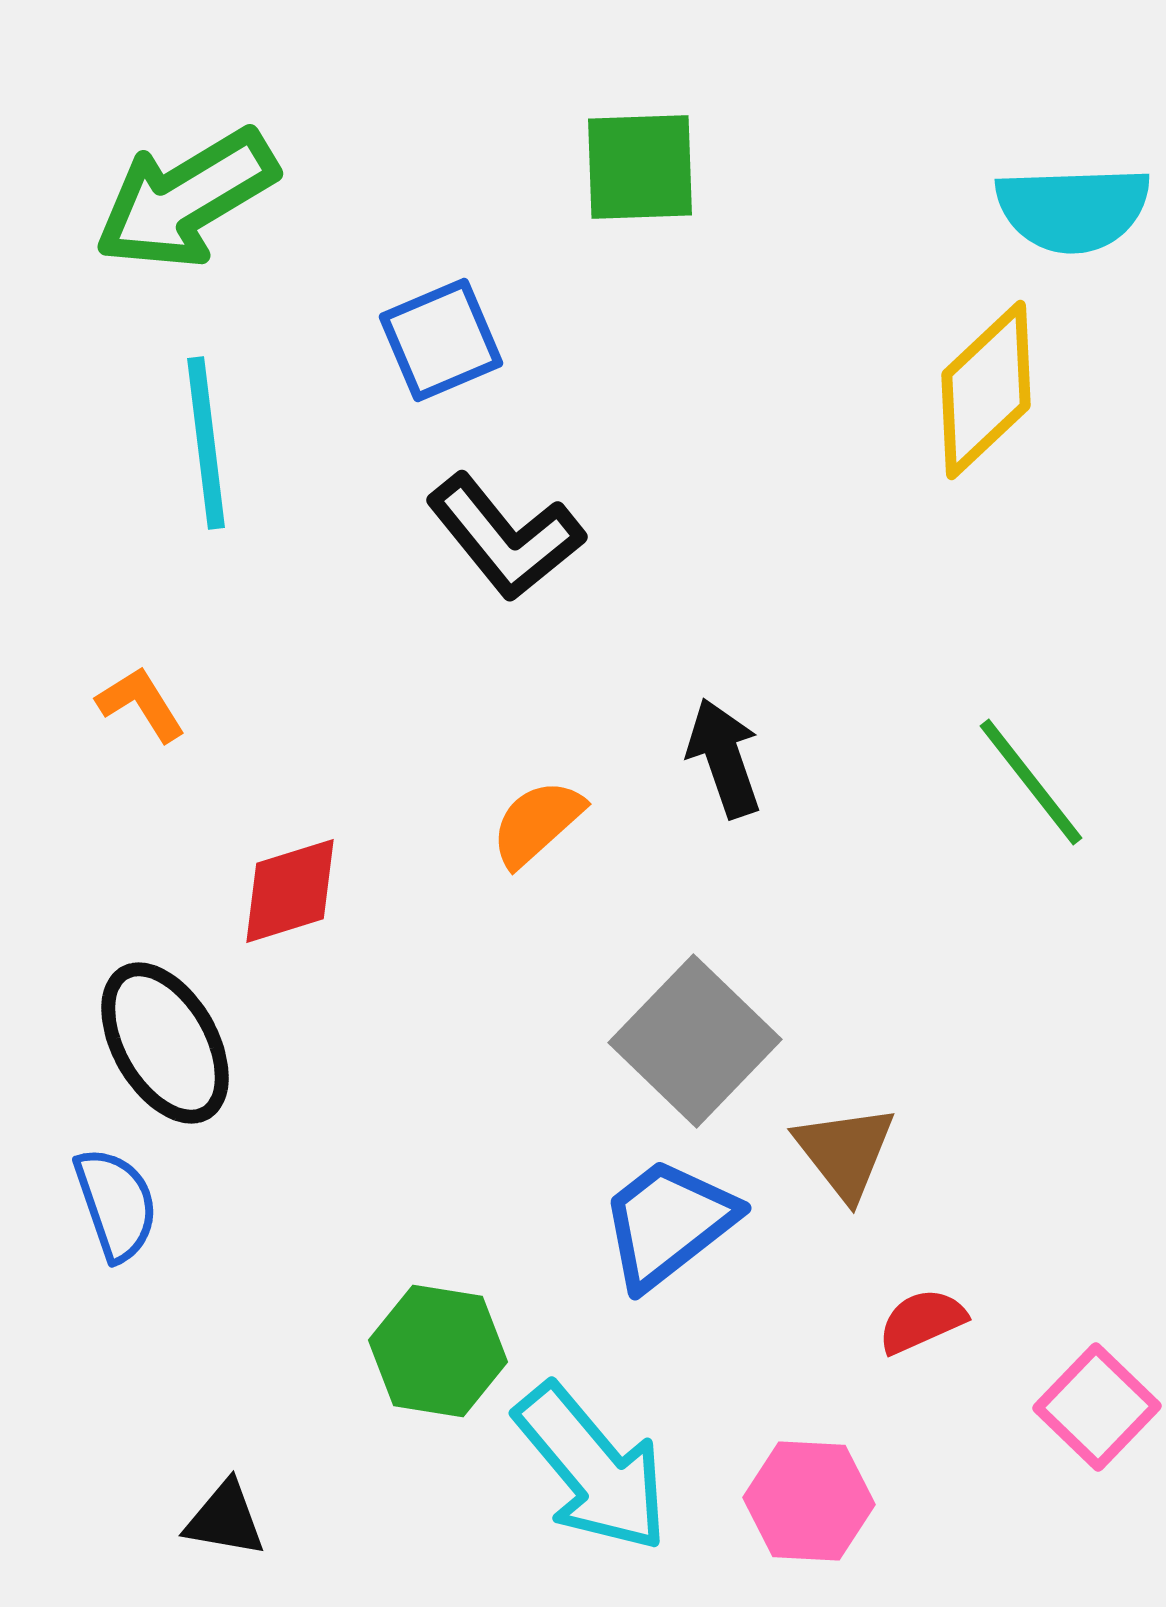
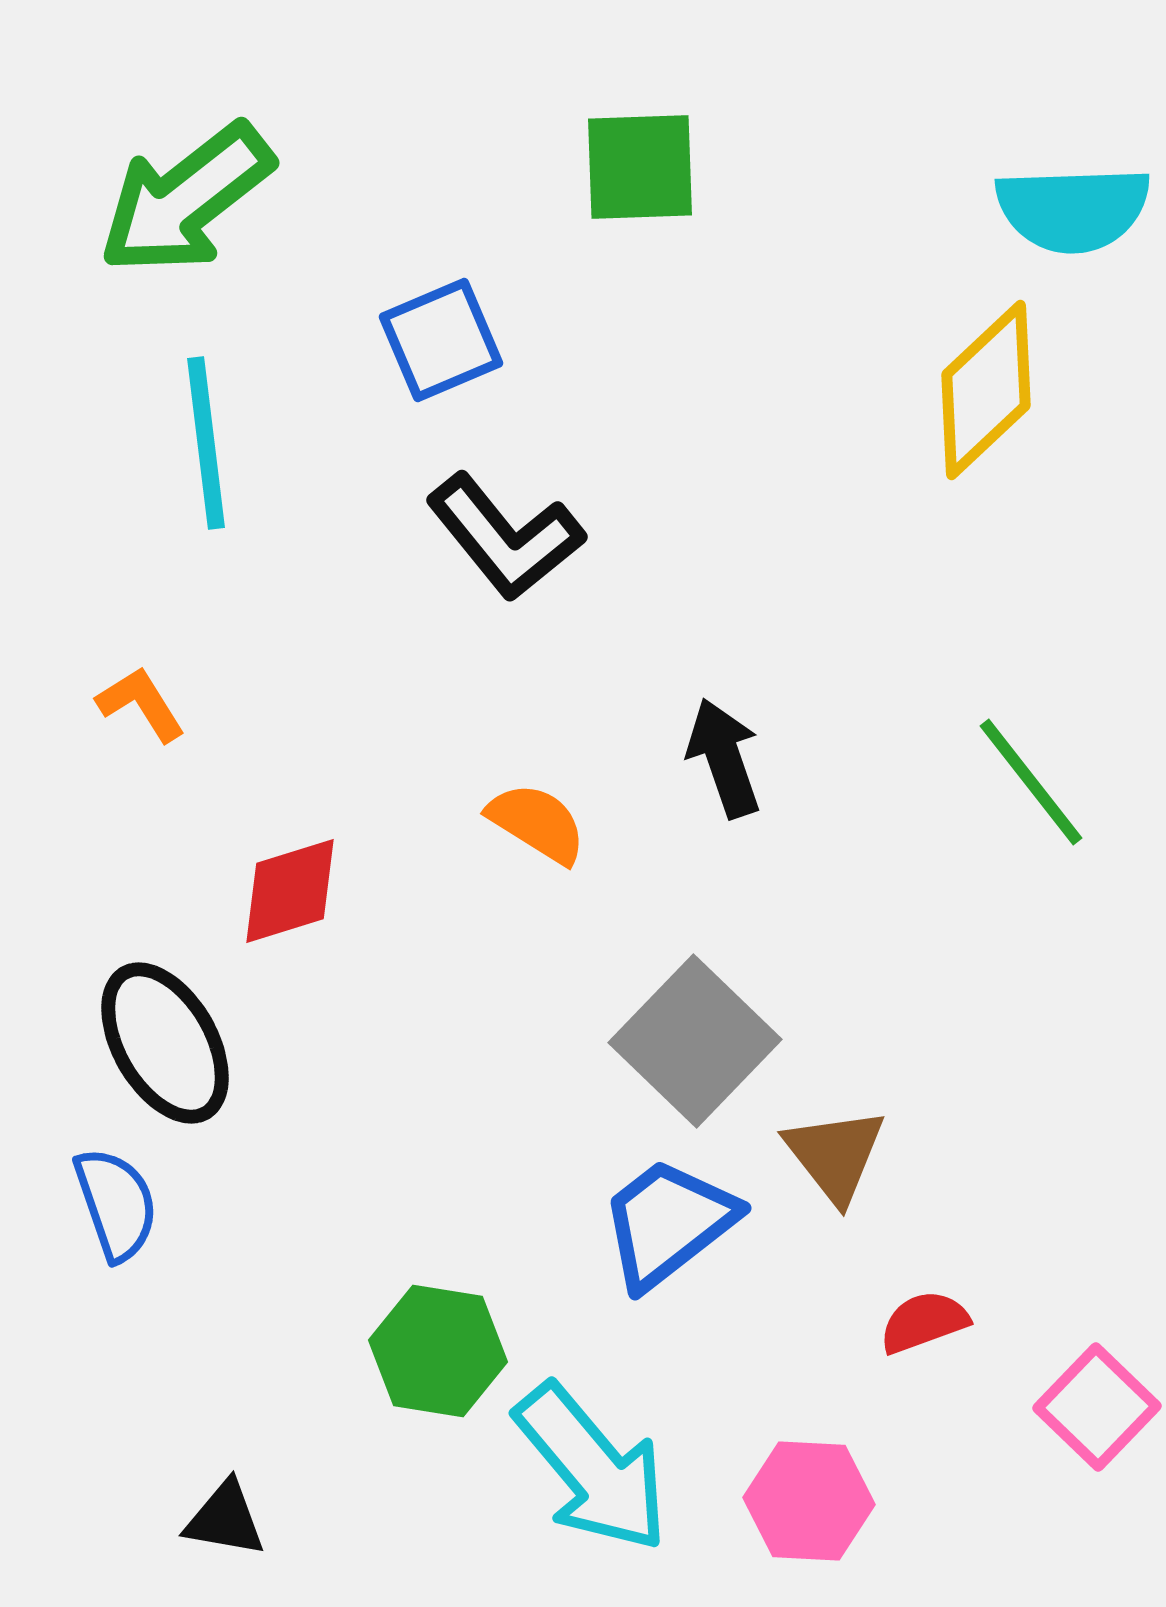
green arrow: rotated 7 degrees counterclockwise
orange semicircle: rotated 74 degrees clockwise
brown triangle: moved 10 px left, 3 px down
red semicircle: moved 2 px right, 1 px down; rotated 4 degrees clockwise
